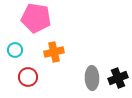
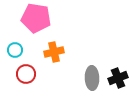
red circle: moved 2 px left, 3 px up
